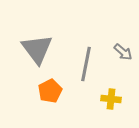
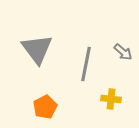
orange pentagon: moved 5 px left, 16 px down
